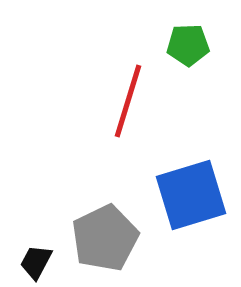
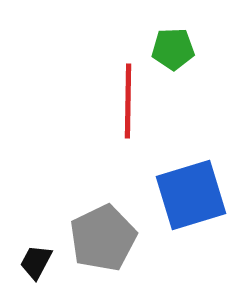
green pentagon: moved 15 px left, 4 px down
red line: rotated 16 degrees counterclockwise
gray pentagon: moved 2 px left
